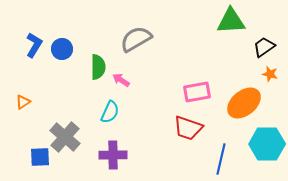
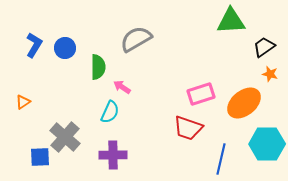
blue circle: moved 3 px right, 1 px up
pink arrow: moved 1 px right, 7 px down
pink rectangle: moved 4 px right, 2 px down; rotated 8 degrees counterclockwise
